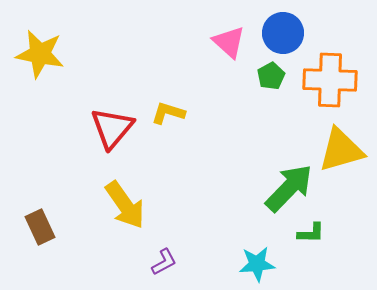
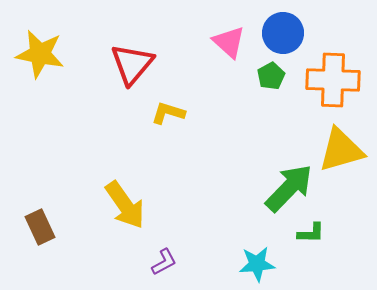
orange cross: moved 3 px right
red triangle: moved 20 px right, 64 px up
